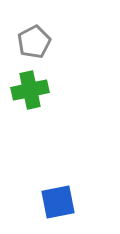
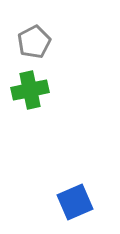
blue square: moved 17 px right; rotated 12 degrees counterclockwise
